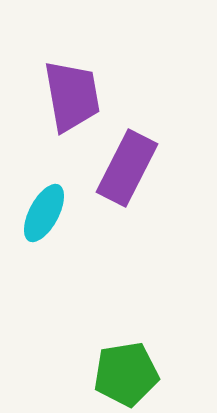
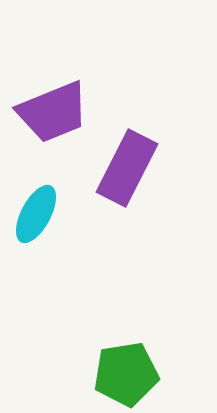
purple trapezoid: moved 19 px left, 16 px down; rotated 78 degrees clockwise
cyan ellipse: moved 8 px left, 1 px down
